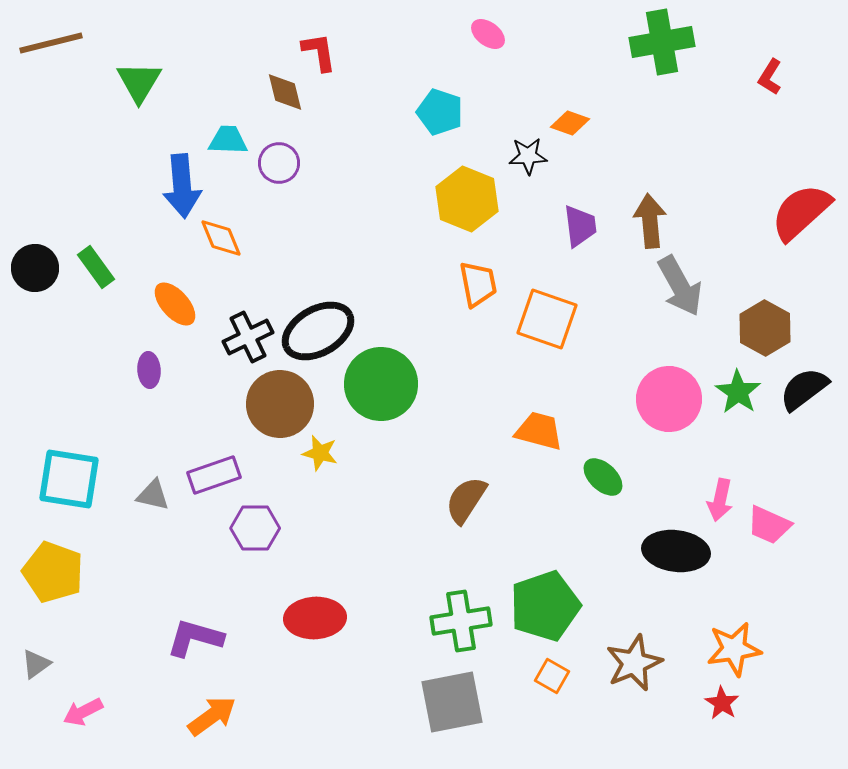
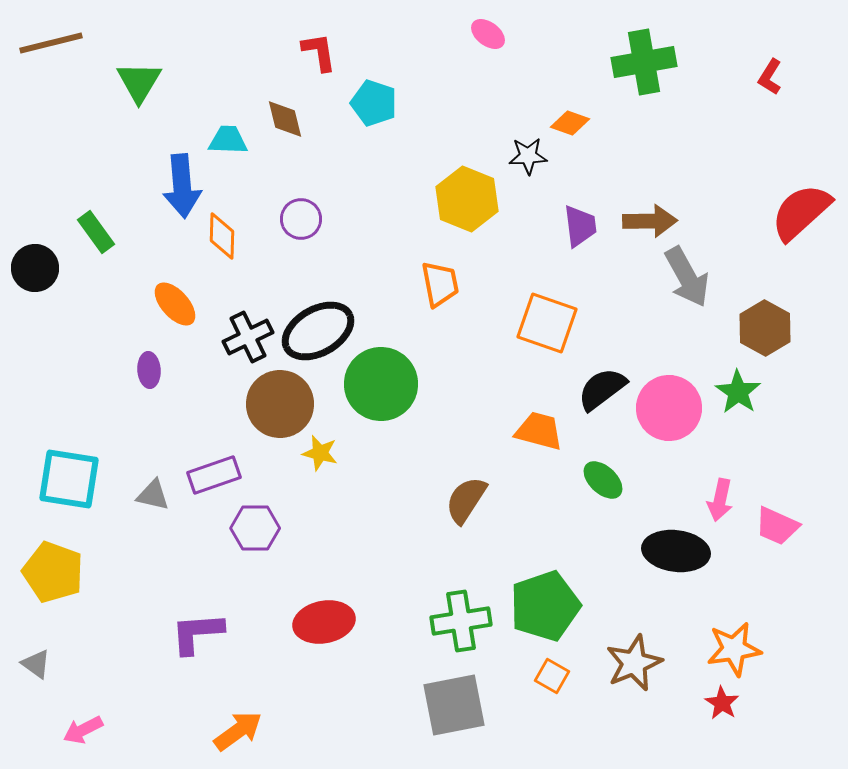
green cross at (662, 42): moved 18 px left, 20 px down
brown diamond at (285, 92): moved 27 px down
cyan pentagon at (440, 112): moved 66 px left, 9 px up
purple circle at (279, 163): moved 22 px right, 56 px down
brown arrow at (650, 221): rotated 94 degrees clockwise
orange diamond at (221, 238): moved 1 px right, 2 px up; rotated 24 degrees clockwise
green rectangle at (96, 267): moved 35 px up
orange trapezoid at (478, 284): moved 38 px left
gray arrow at (680, 286): moved 7 px right, 9 px up
orange square at (547, 319): moved 4 px down
black semicircle at (804, 389): moved 202 px left
pink circle at (669, 399): moved 9 px down
green ellipse at (603, 477): moved 3 px down
pink trapezoid at (769, 525): moved 8 px right, 1 px down
red ellipse at (315, 618): moved 9 px right, 4 px down; rotated 8 degrees counterclockwise
purple L-shape at (195, 638): moved 2 px right, 5 px up; rotated 20 degrees counterclockwise
gray triangle at (36, 664): rotated 48 degrees counterclockwise
gray square at (452, 702): moved 2 px right, 3 px down
pink arrow at (83, 712): moved 18 px down
orange arrow at (212, 716): moved 26 px right, 15 px down
